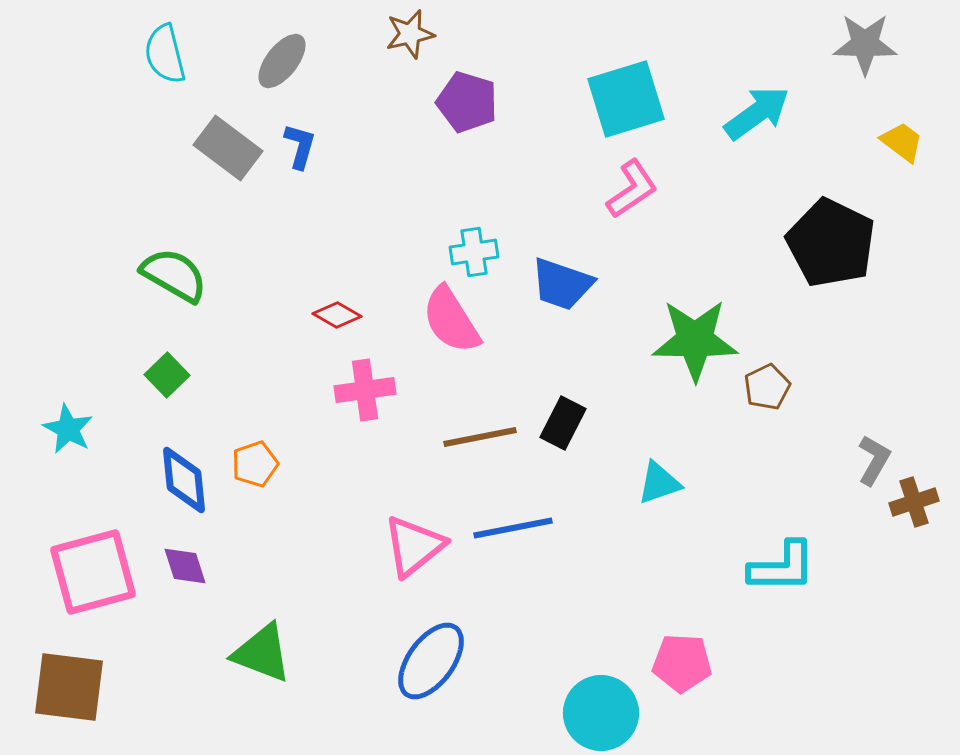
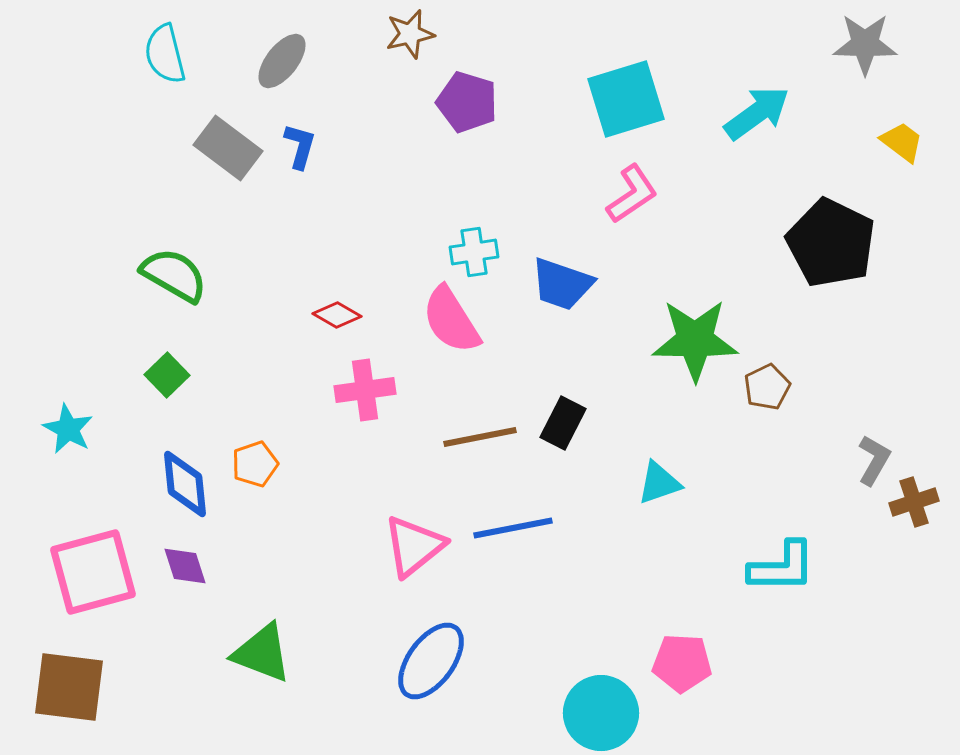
pink L-shape: moved 5 px down
blue diamond: moved 1 px right, 4 px down
